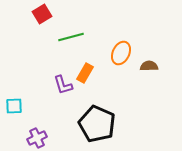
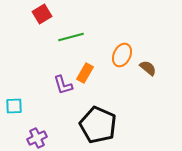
orange ellipse: moved 1 px right, 2 px down
brown semicircle: moved 1 px left, 2 px down; rotated 42 degrees clockwise
black pentagon: moved 1 px right, 1 px down
